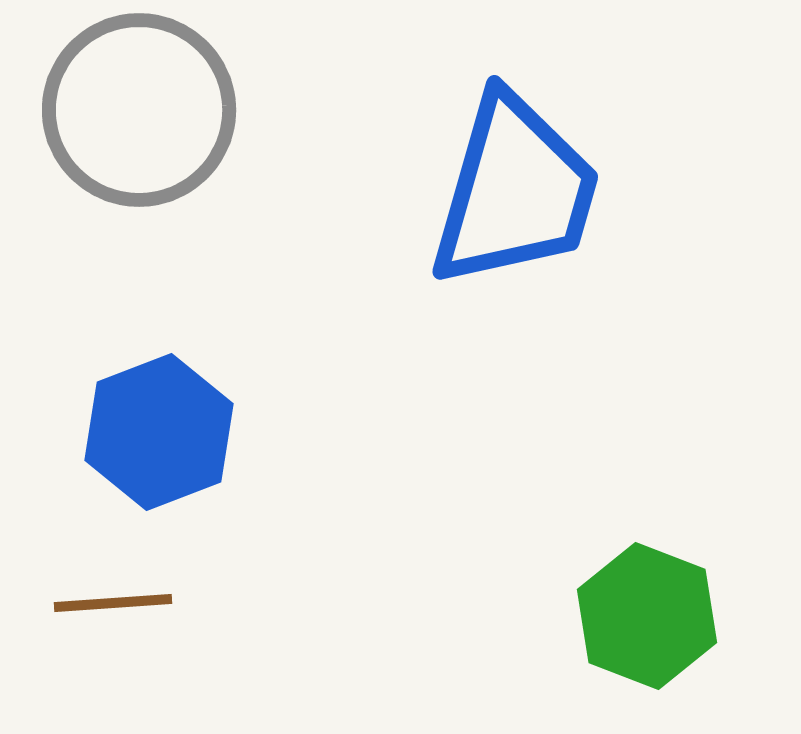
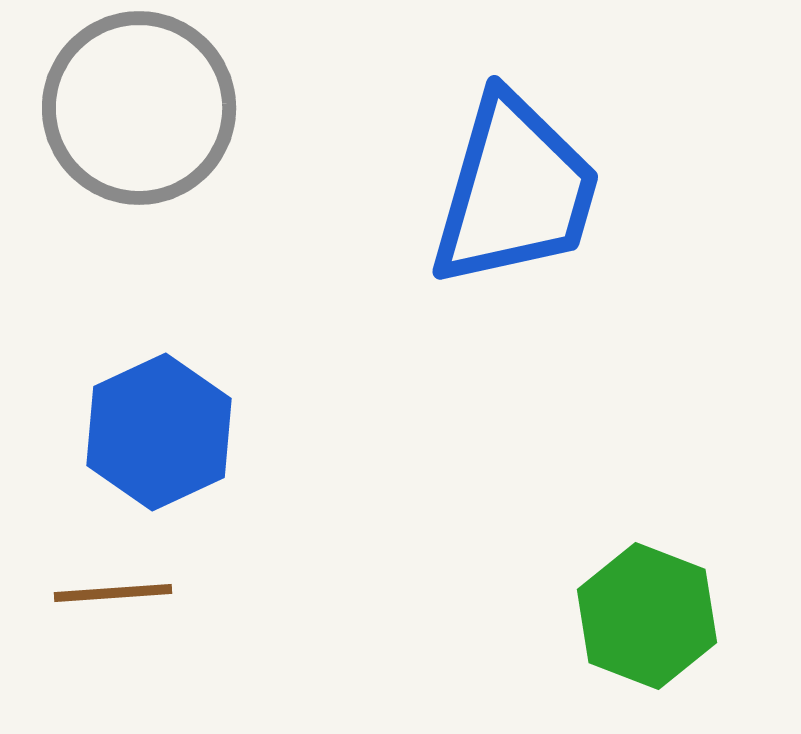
gray circle: moved 2 px up
blue hexagon: rotated 4 degrees counterclockwise
brown line: moved 10 px up
